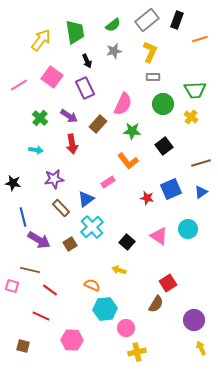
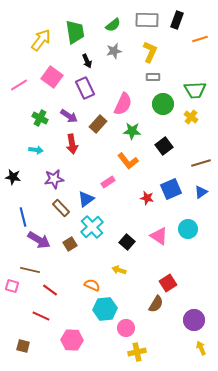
gray rectangle at (147, 20): rotated 40 degrees clockwise
green cross at (40, 118): rotated 14 degrees counterclockwise
black star at (13, 183): moved 6 px up
